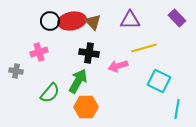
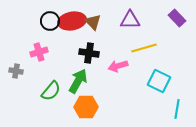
green semicircle: moved 1 px right, 2 px up
